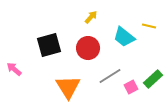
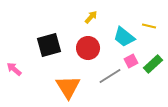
green rectangle: moved 15 px up
pink square: moved 26 px up
